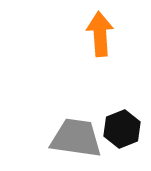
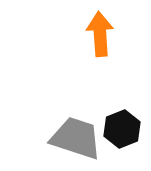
gray trapezoid: rotated 10 degrees clockwise
